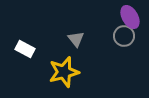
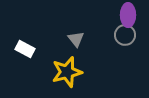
purple ellipse: moved 2 px left, 2 px up; rotated 30 degrees clockwise
gray circle: moved 1 px right, 1 px up
yellow star: moved 3 px right
